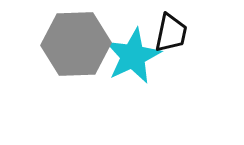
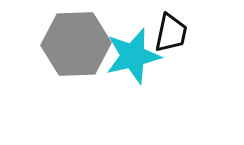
cyan star: rotated 12 degrees clockwise
